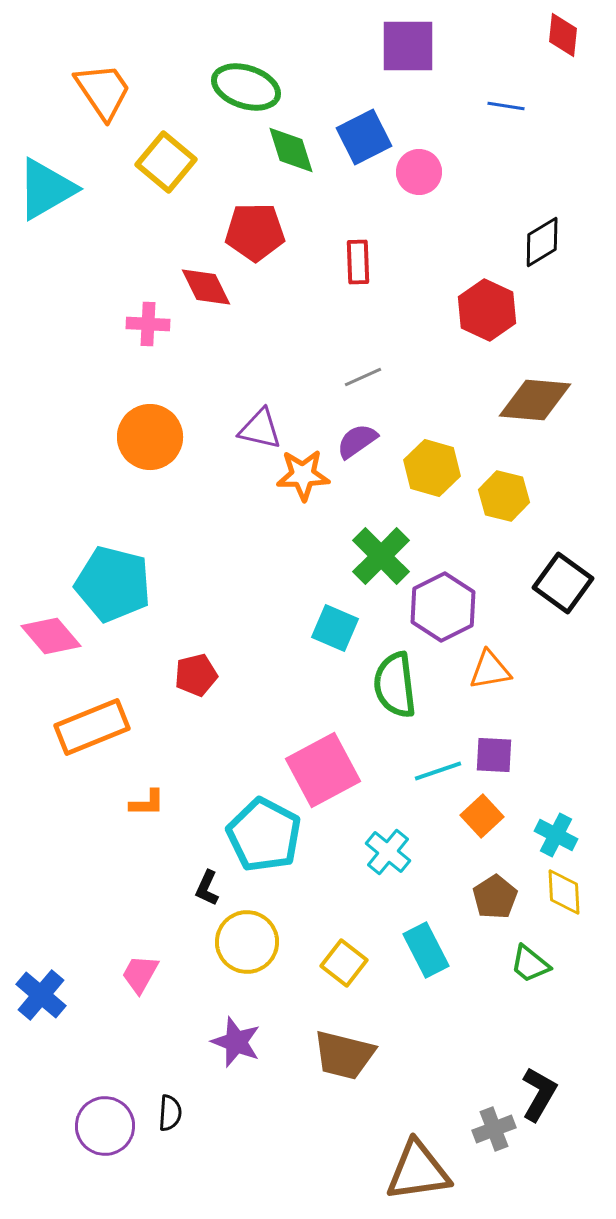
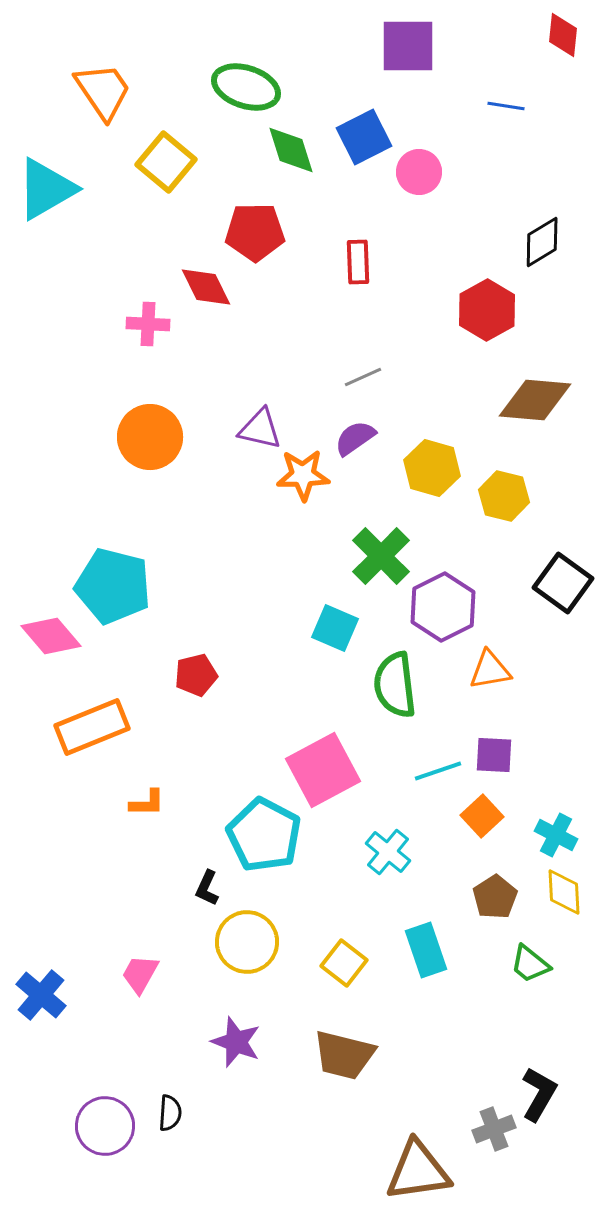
red hexagon at (487, 310): rotated 6 degrees clockwise
purple semicircle at (357, 441): moved 2 px left, 3 px up
cyan pentagon at (113, 584): moved 2 px down
cyan rectangle at (426, 950): rotated 8 degrees clockwise
